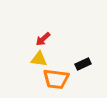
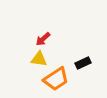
black rectangle: moved 1 px up
orange trapezoid: rotated 40 degrees counterclockwise
